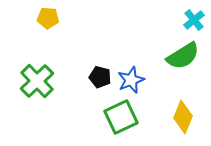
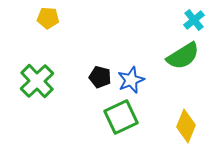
yellow diamond: moved 3 px right, 9 px down
